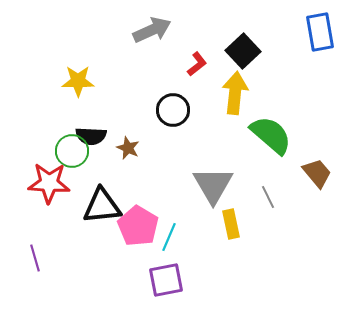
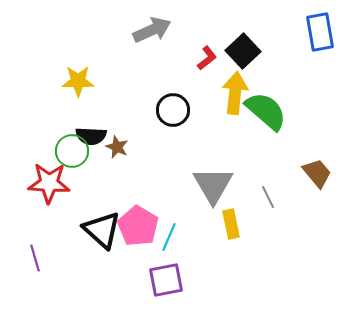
red L-shape: moved 10 px right, 6 px up
green semicircle: moved 5 px left, 24 px up
brown star: moved 11 px left, 1 px up
black triangle: moved 24 px down; rotated 48 degrees clockwise
